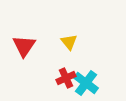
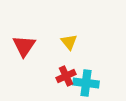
red cross: moved 2 px up
cyan cross: rotated 30 degrees counterclockwise
